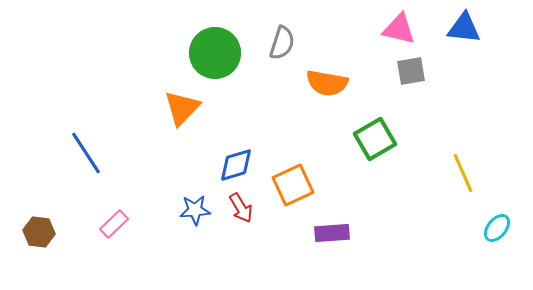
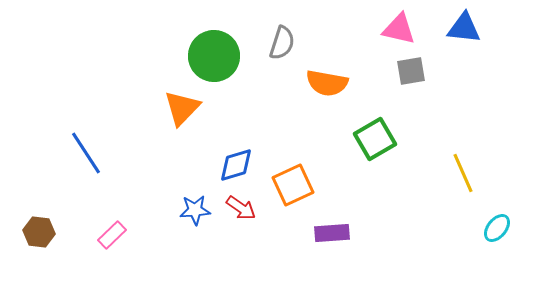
green circle: moved 1 px left, 3 px down
red arrow: rotated 24 degrees counterclockwise
pink rectangle: moved 2 px left, 11 px down
